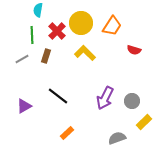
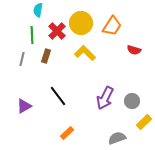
gray line: rotated 48 degrees counterclockwise
black line: rotated 15 degrees clockwise
